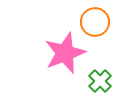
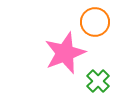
green cross: moved 2 px left
